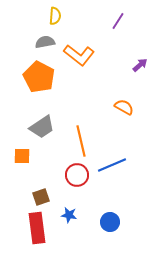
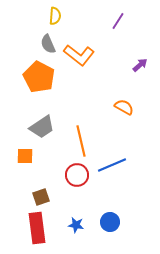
gray semicircle: moved 3 px right, 2 px down; rotated 102 degrees counterclockwise
orange square: moved 3 px right
blue star: moved 7 px right, 10 px down
